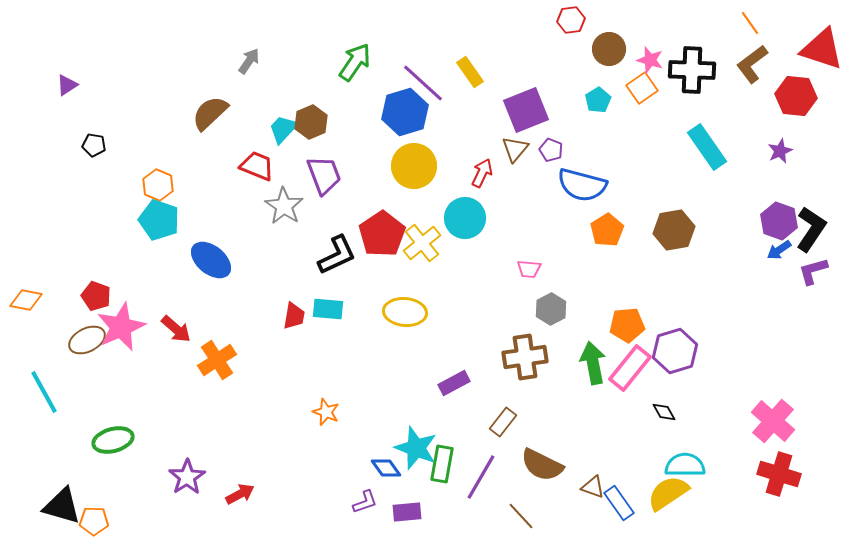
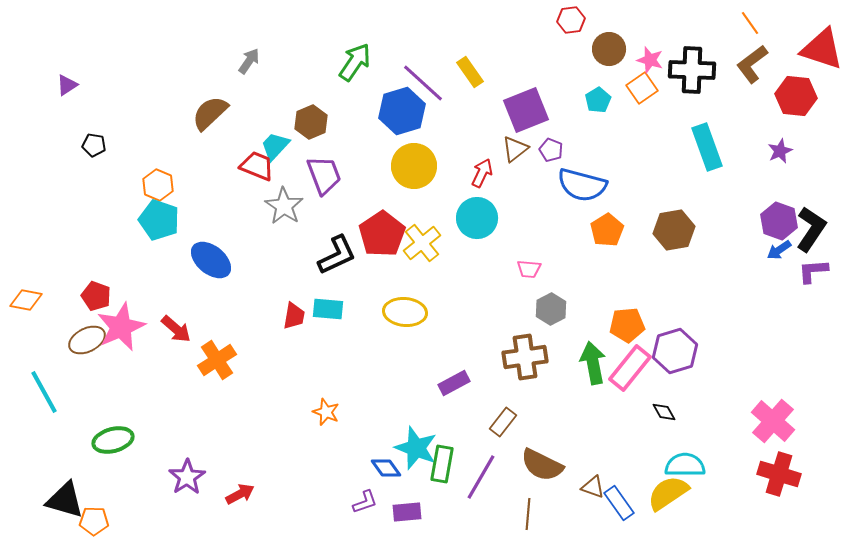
blue hexagon at (405, 112): moved 3 px left, 1 px up
cyan trapezoid at (283, 129): moved 8 px left, 17 px down
cyan rectangle at (707, 147): rotated 15 degrees clockwise
brown triangle at (515, 149): rotated 12 degrees clockwise
cyan circle at (465, 218): moved 12 px right
purple L-shape at (813, 271): rotated 12 degrees clockwise
black triangle at (62, 506): moved 3 px right, 6 px up
brown line at (521, 516): moved 7 px right, 2 px up; rotated 48 degrees clockwise
